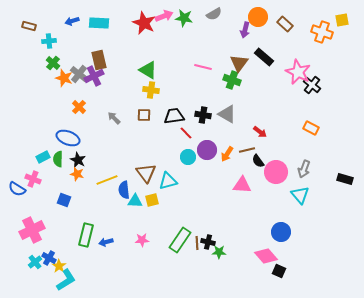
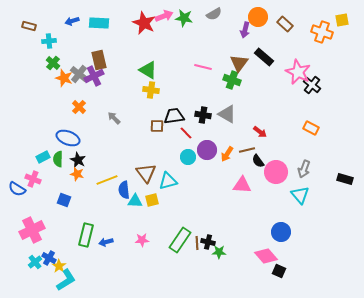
brown square at (144, 115): moved 13 px right, 11 px down
